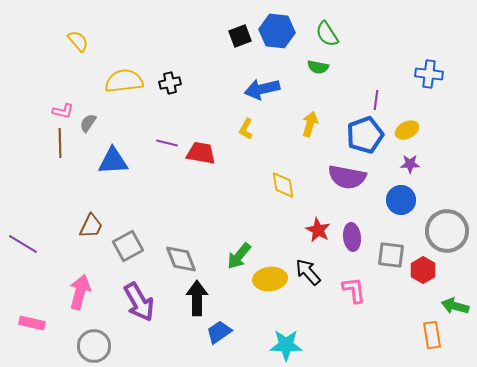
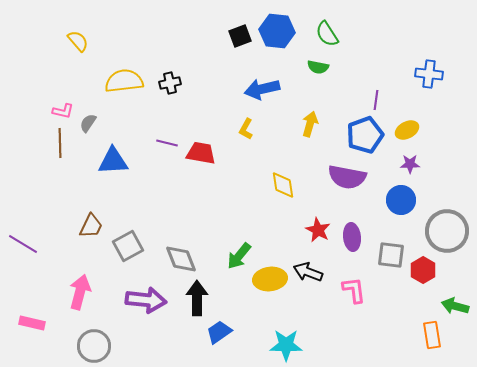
black arrow at (308, 272): rotated 28 degrees counterclockwise
purple arrow at (139, 302): moved 7 px right, 2 px up; rotated 54 degrees counterclockwise
